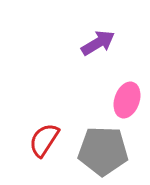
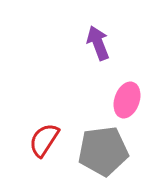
purple arrow: rotated 80 degrees counterclockwise
gray pentagon: rotated 9 degrees counterclockwise
